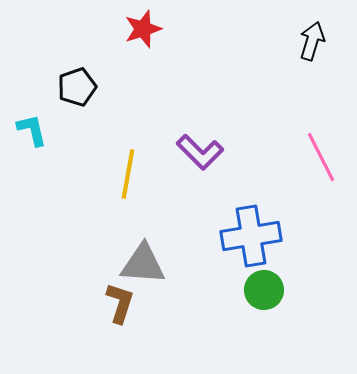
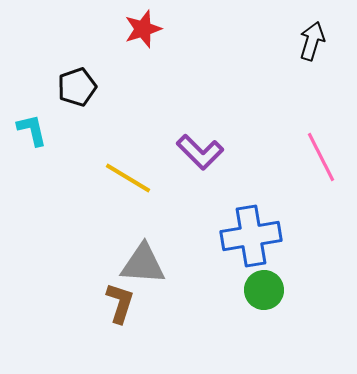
yellow line: moved 4 px down; rotated 69 degrees counterclockwise
